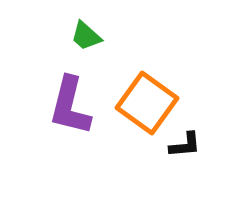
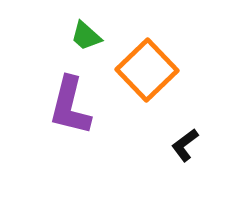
orange square: moved 33 px up; rotated 10 degrees clockwise
black L-shape: rotated 148 degrees clockwise
